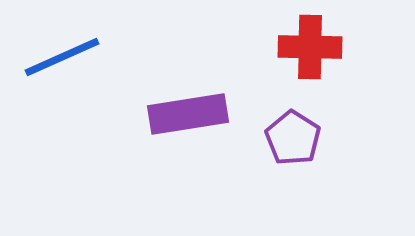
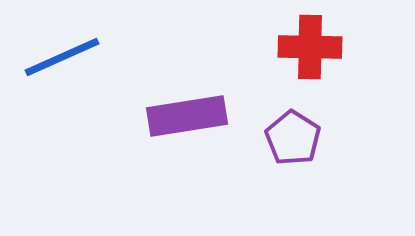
purple rectangle: moved 1 px left, 2 px down
